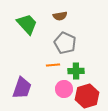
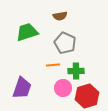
green trapezoid: moved 8 px down; rotated 65 degrees counterclockwise
pink circle: moved 1 px left, 1 px up
